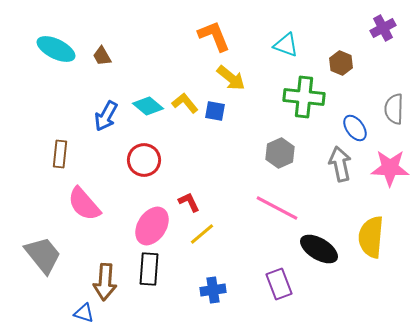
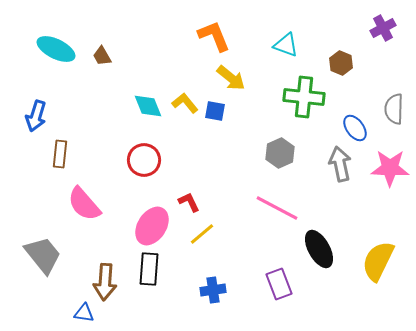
cyan diamond: rotated 28 degrees clockwise
blue arrow: moved 70 px left; rotated 12 degrees counterclockwise
yellow semicircle: moved 7 px right, 24 px down; rotated 21 degrees clockwise
black ellipse: rotated 30 degrees clockwise
blue triangle: rotated 10 degrees counterclockwise
